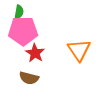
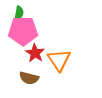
green semicircle: moved 1 px down
orange triangle: moved 20 px left, 10 px down
